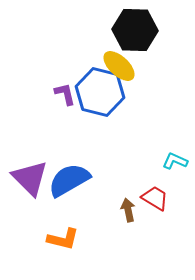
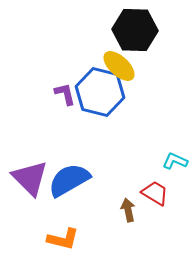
red trapezoid: moved 5 px up
